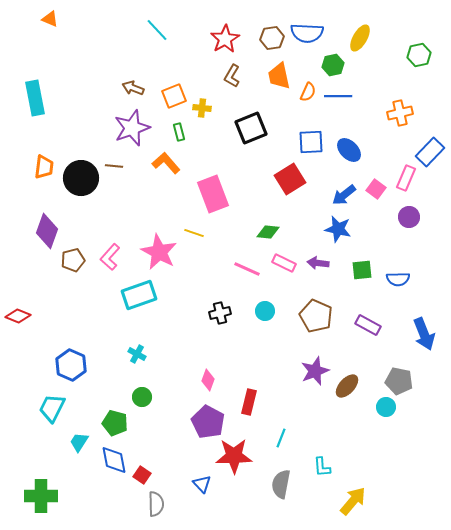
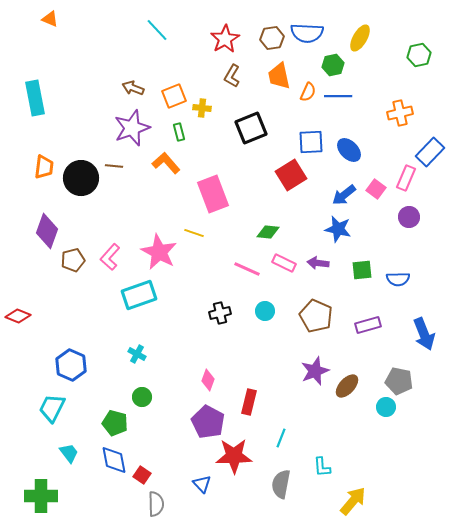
red square at (290, 179): moved 1 px right, 4 px up
purple rectangle at (368, 325): rotated 45 degrees counterclockwise
cyan trapezoid at (79, 442): moved 10 px left, 11 px down; rotated 110 degrees clockwise
